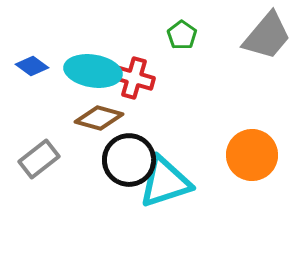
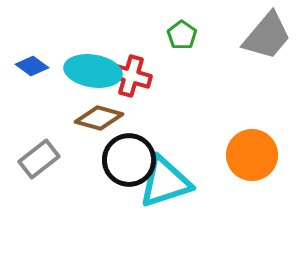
red cross: moved 3 px left, 2 px up
